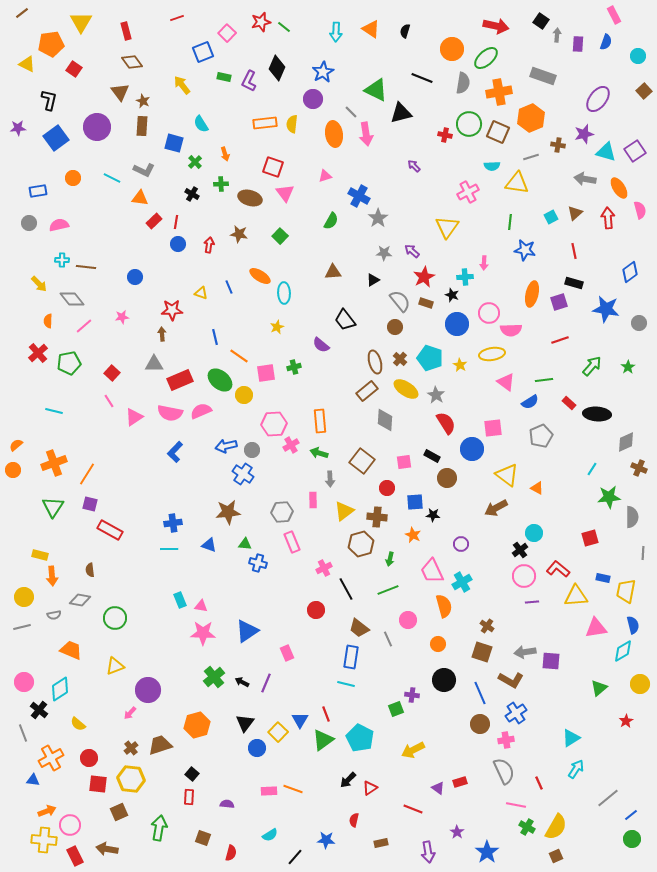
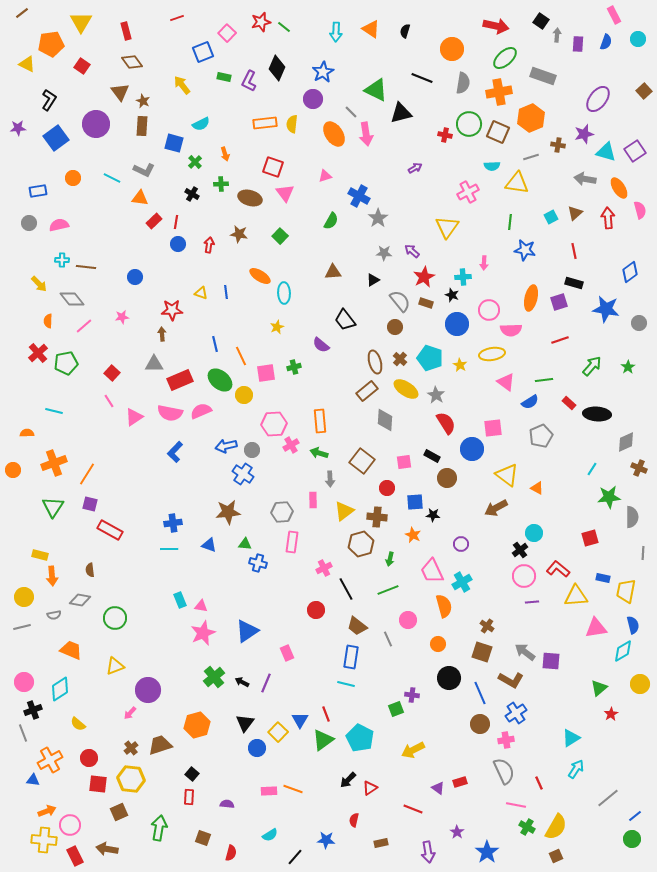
cyan circle at (638, 56): moved 17 px up
green ellipse at (486, 58): moved 19 px right
red square at (74, 69): moved 8 px right, 3 px up
black L-shape at (49, 100): rotated 20 degrees clockwise
cyan semicircle at (201, 124): rotated 84 degrees counterclockwise
purple circle at (97, 127): moved 1 px left, 3 px up
orange ellipse at (334, 134): rotated 25 degrees counterclockwise
purple arrow at (414, 166): moved 1 px right, 2 px down; rotated 104 degrees clockwise
cyan cross at (465, 277): moved 2 px left
blue line at (229, 287): moved 3 px left, 5 px down; rotated 16 degrees clockwise
orange ellipse at (532, 294): moved 1 px left, 4 px down
pink circle at (489, 313): moved 3 px up
blue line at (215, 337): moved 7 px down
orange line at (239, 356): moved 2 px right; rotated 30 degrees clockwise
green pentagon at (69, 363): moved 3 px left
orange semicircle at (16, 445): moved 11 px right, 12 px up; rotated 40 degrees clockwise
pink rectangle at (292, 542): rotated 30 degrees clockwise
brown trapezoid at (359, 628): moved 2 px left, 2 px up
pink star at (203, 633): rotated 25 degrees counterclockwise
gray arrow at (525, 652): rotated 45 degrees clockwise
black circle at (444, 680): moved 5 px right, 2 px up
black cross at (39, 710): moved 6 px left; rotated 30 degrees clockwise
red star at (626, 721): moved 15 px left, 7 px up
orange cross at (51, 758): moved 1 px left, 2 px down
blue line at (631, 815): moved 4 px right, 1 px down
